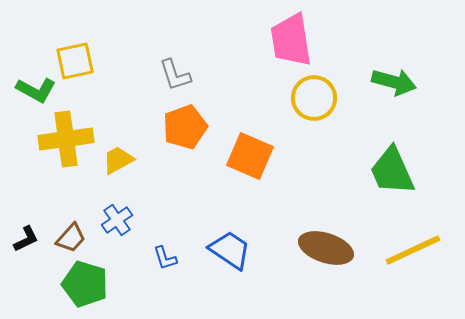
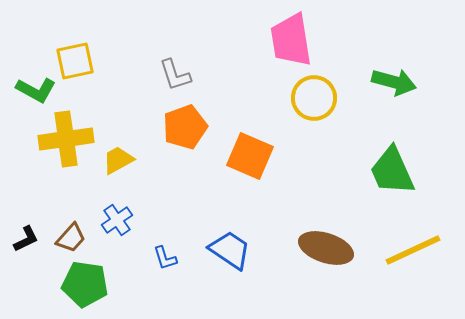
green pentagon: rotated 9 degrees counterclockwise
